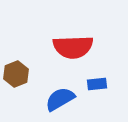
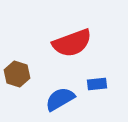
red semicircle: moved 1 px left, 4 px up; rotated 18 degrees counterclockwise
brown hexagon: moved 1 px right; rotated 20 degrees counterclockwise
